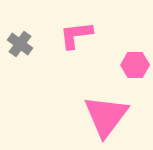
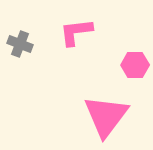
pink L-shape: moved 3 px up
gray cross: rotated 15 degrees counterclockwise
